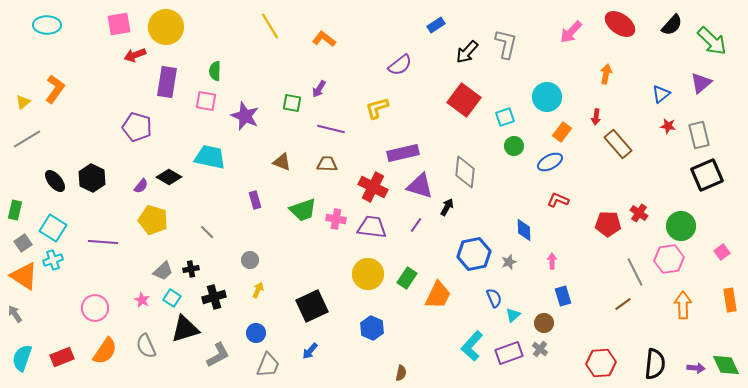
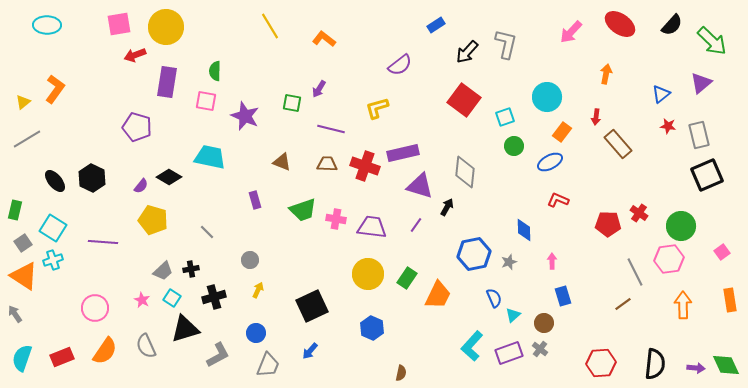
red cross at (373, 187): moved 8 px left, 21 px up; rotated 8 degrees counterclockwise
